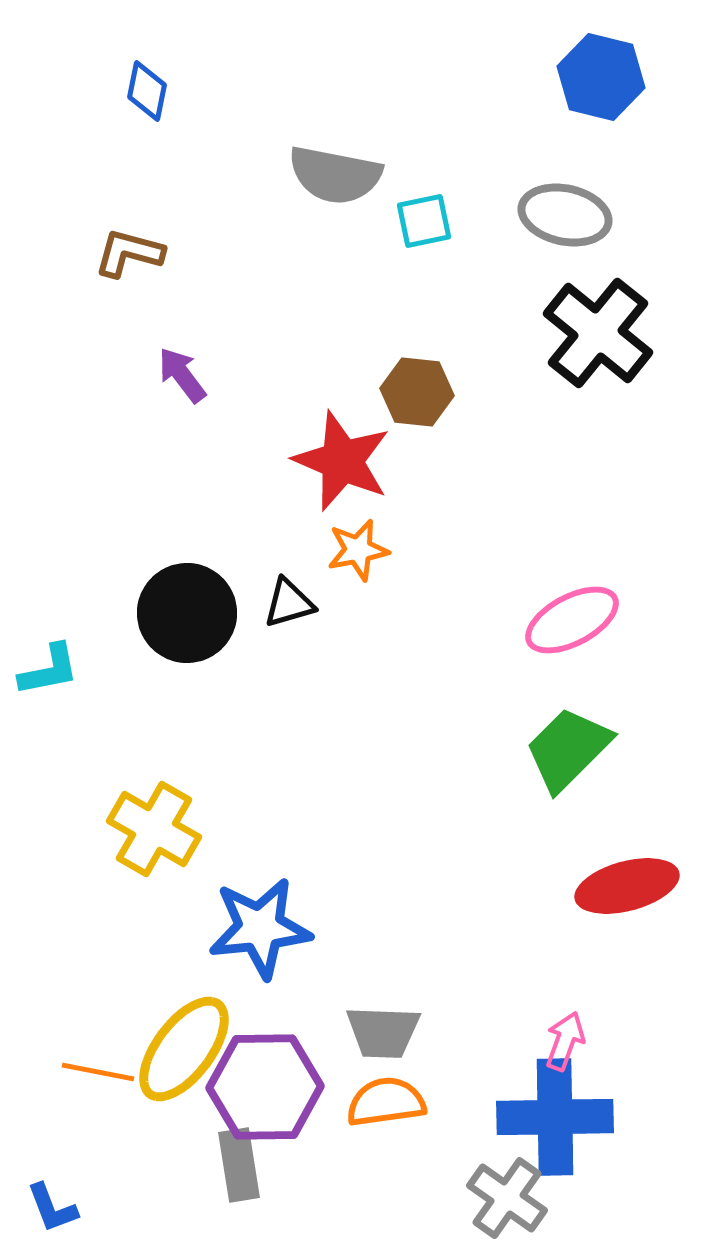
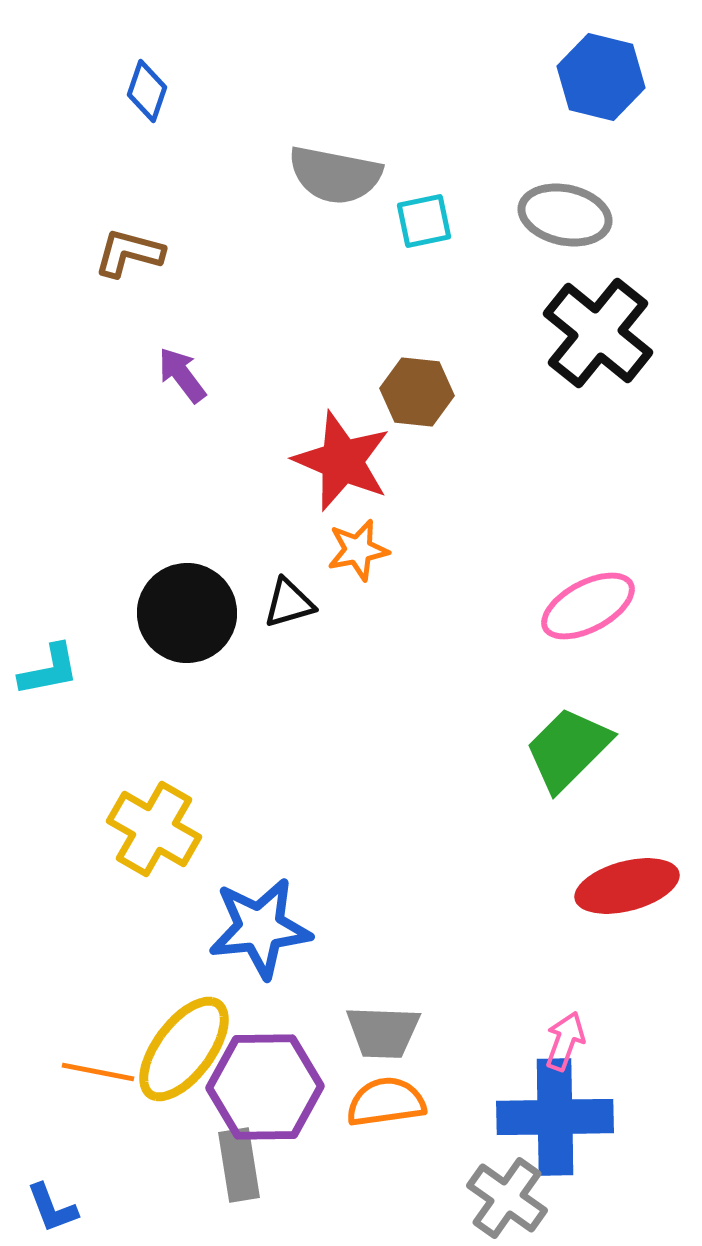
blue diamond: rotated 8 degrees clockwise
pink ellipse: moved 16 px right, 14 px up
